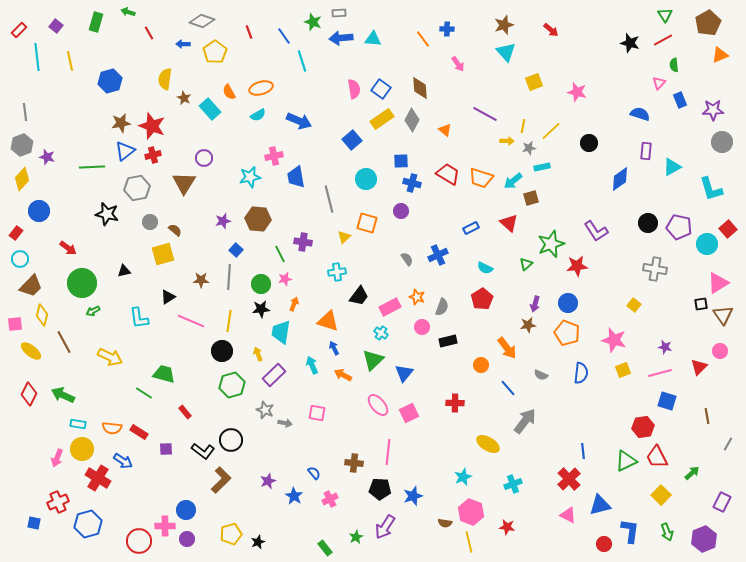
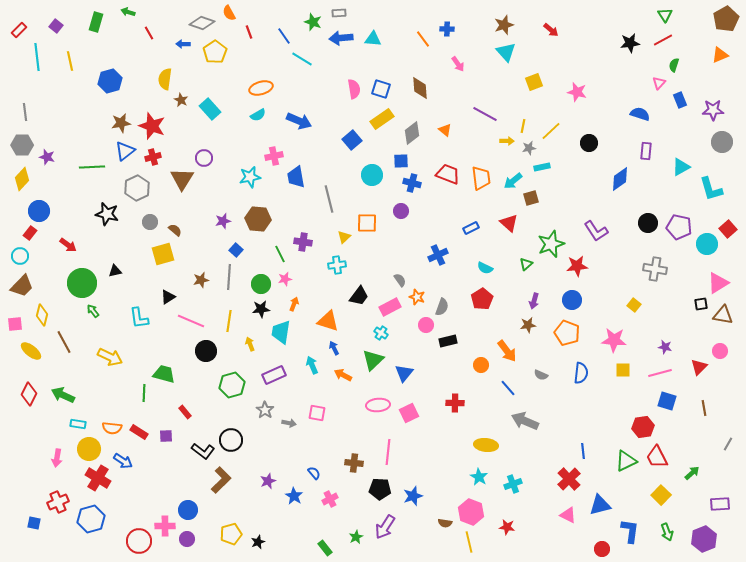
gray diamond at (202, 21): moved 2 px down
brown pentagon at (708, 23): moved 18 px right, 4 px up
black star at (630, 43): rotated 24 degrees counterclockwise
cyan line at (302, 61): moved 2 px up; rotated 40 degrees counterclockwise
green semicircle at (674, 65): rotated 24 degrees clockwise
blue square at (381, 89): rotated 18 degrees counterclockwise
orange semicircle at (229, 92): moved 79 px up
brown star at (184, 98): moved 3 px left, 2 px down
gray diamond at (412, 120): moved 13 px down; rotated 25 degrees clockwise
gray hexagon at (22, 145): rotated 20 degrees clockwise
red cross at (153, 155): moved 2 px down
cyan triangle at (672, 167): moved 9 px right
red trapezoid at (448, 174): rotated 10 degrees counterclockwise
orange trapezoid at (481, 178): rotated 115 degrees counterclockwise
cyan circle at (366, 179): moved 6 px right, 4 px up
brown triangle at (184, 183): moved 2 px left, 4 px up
gray hexagon at (137, 188): rotated 15 degrees counterclockwise
orange square at (367, 223): rotated 15 degrees counterclockwise
red rectangle at (16, 233): moved 14 px right
red arrow at (68, 248): moved 3 px up
cyan circle at (20, 259): moved 3 px up
gray semicircle at (407, 259): moved 7 px left, 21 px down
black triangle at (124, 271): moved 9 px left
cyan cross at (337, 272): moved 7 px up
brown star at (201, 280): rotated 14 degrees counterclockwise
brown trapezoid at (31, 286): moved 9 px left
blue circle at (568, 303): moved 4 px right, 3 px up
purple arrow at (535, 304): moved 1 px left, 3 px up
green arrow at (93, 311): rotated 80 degrees clockwise
brown triangle at (723, 315): rotated 45 degrees counterclockwise
pink circle at (422, 327): moved 4 px right, 2 px up
pink star at (614, 340): rotated 10 degrees counterclockwise
orange arrow at (507, 348): moved 3 px down
black circle at (222, 351): moved 16 px left
yellow arrow at (258, 354): moved 8 px left, 10 px up
yellow square at (623, 370): rotated 21 degrees clockwise
purple rectangle at (274, 375): rotated 20 degrees clockwise
green line at (144, 393): rotated 60 degrees clockwise
pink ellipse at (378, 405): rotated 55 degrees counterclockwise
gray star at (265, 410): rotated 12 degrees clockwise
brown line at (707, 416): moved 3 px left, 8 px up
gray arrow at (525, 421): rotated 104 degrees counterclockwise
gray arrow at (285, 423): moved 4 px right
yellow ellipse at (488, 444): moved 2 px left, 1 px down; rotated 25 degrees counterclockwise
yellow circle at (82, 449): moved 7 px right
purple square at (166, 449): moved 13 px up
pink arrow at (57, 458): rotated 12 degrees counterclockwise
cyan star at (463, 477): moved 16 px right; rotated 18 degrees counterclockwise
purple rectangle at (722, 502): moved 2 px left, 2 px down; rotated 60 degrees clockwise
blue circle at (186, 510): moved 2 px right
blue hexagon at (88, 524): moved 3 px right, 5 px up
red circle at (604, 544): moved 2 px left, 5 px down
